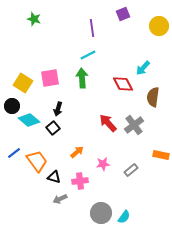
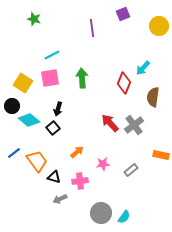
cyan line: moved 36 px left
red diamond: moved 1 px right, 1 px up; rotated 50 degrees clockwise
red arrow: moved 2 px right
